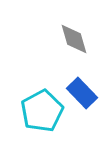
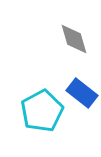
blue rectangle: rotated 8 degrees counterclockwise
